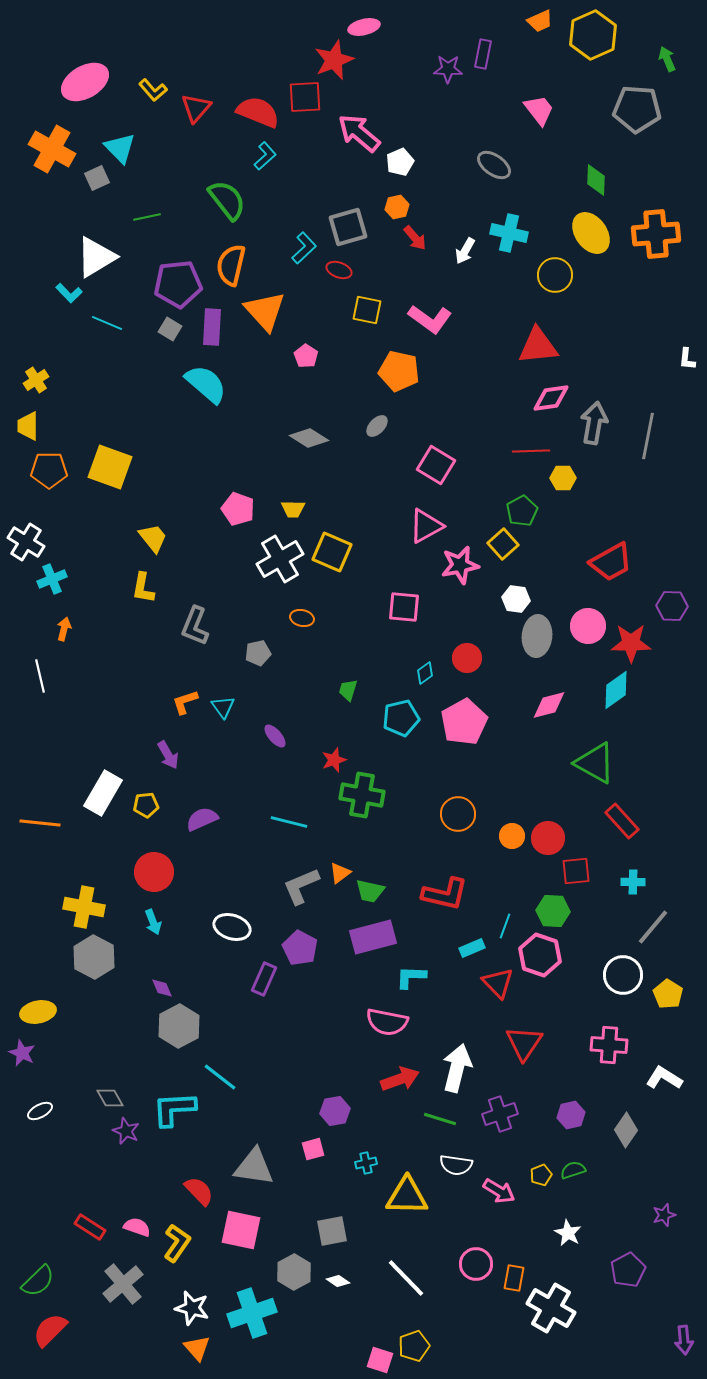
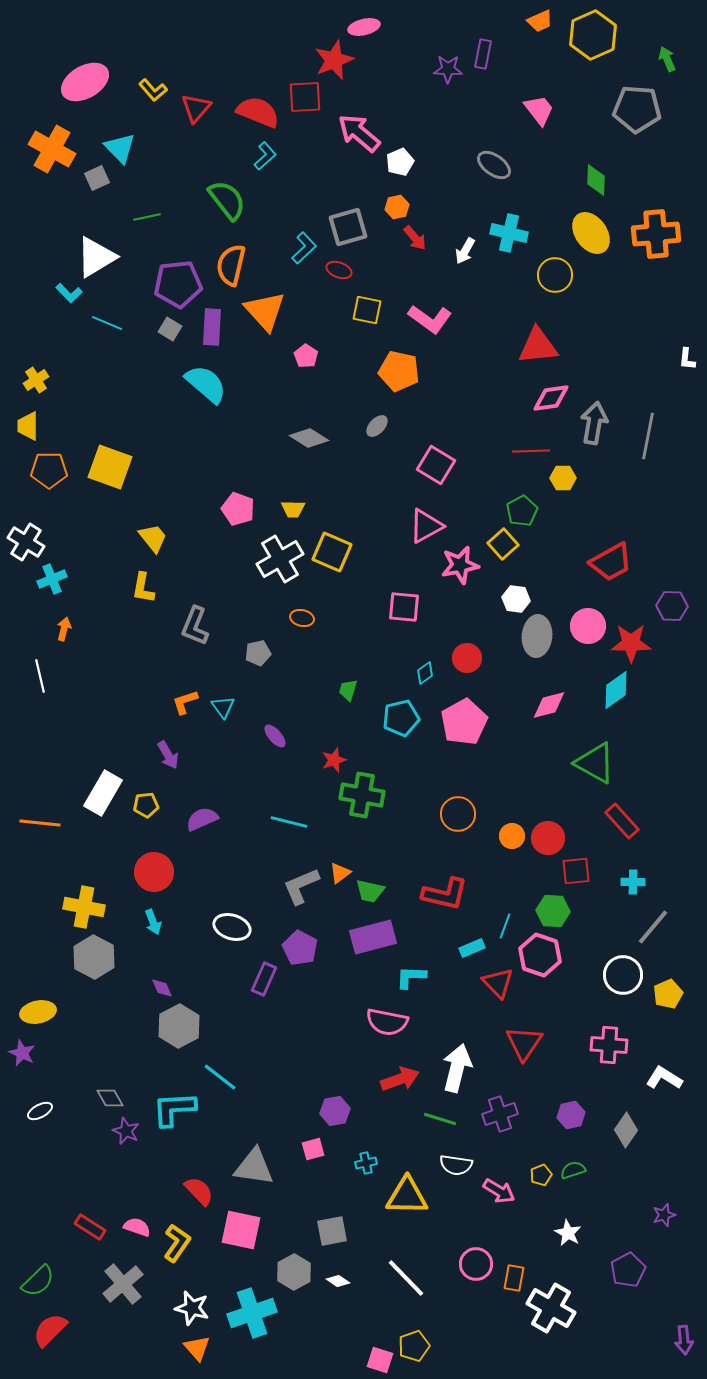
yellow pentagon at (668, 994): rotated 16 degrees clockwise
